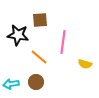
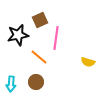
brown square: rotated 21 degrees counterclockwise
black star: rotated 20 degrees counterclockwise
pink line: moved 7 px left, 4 px up
yellow semicircle: moved 3 px right, 2 px up
cyan arrow: rotated 77 degrees counterclockwise
